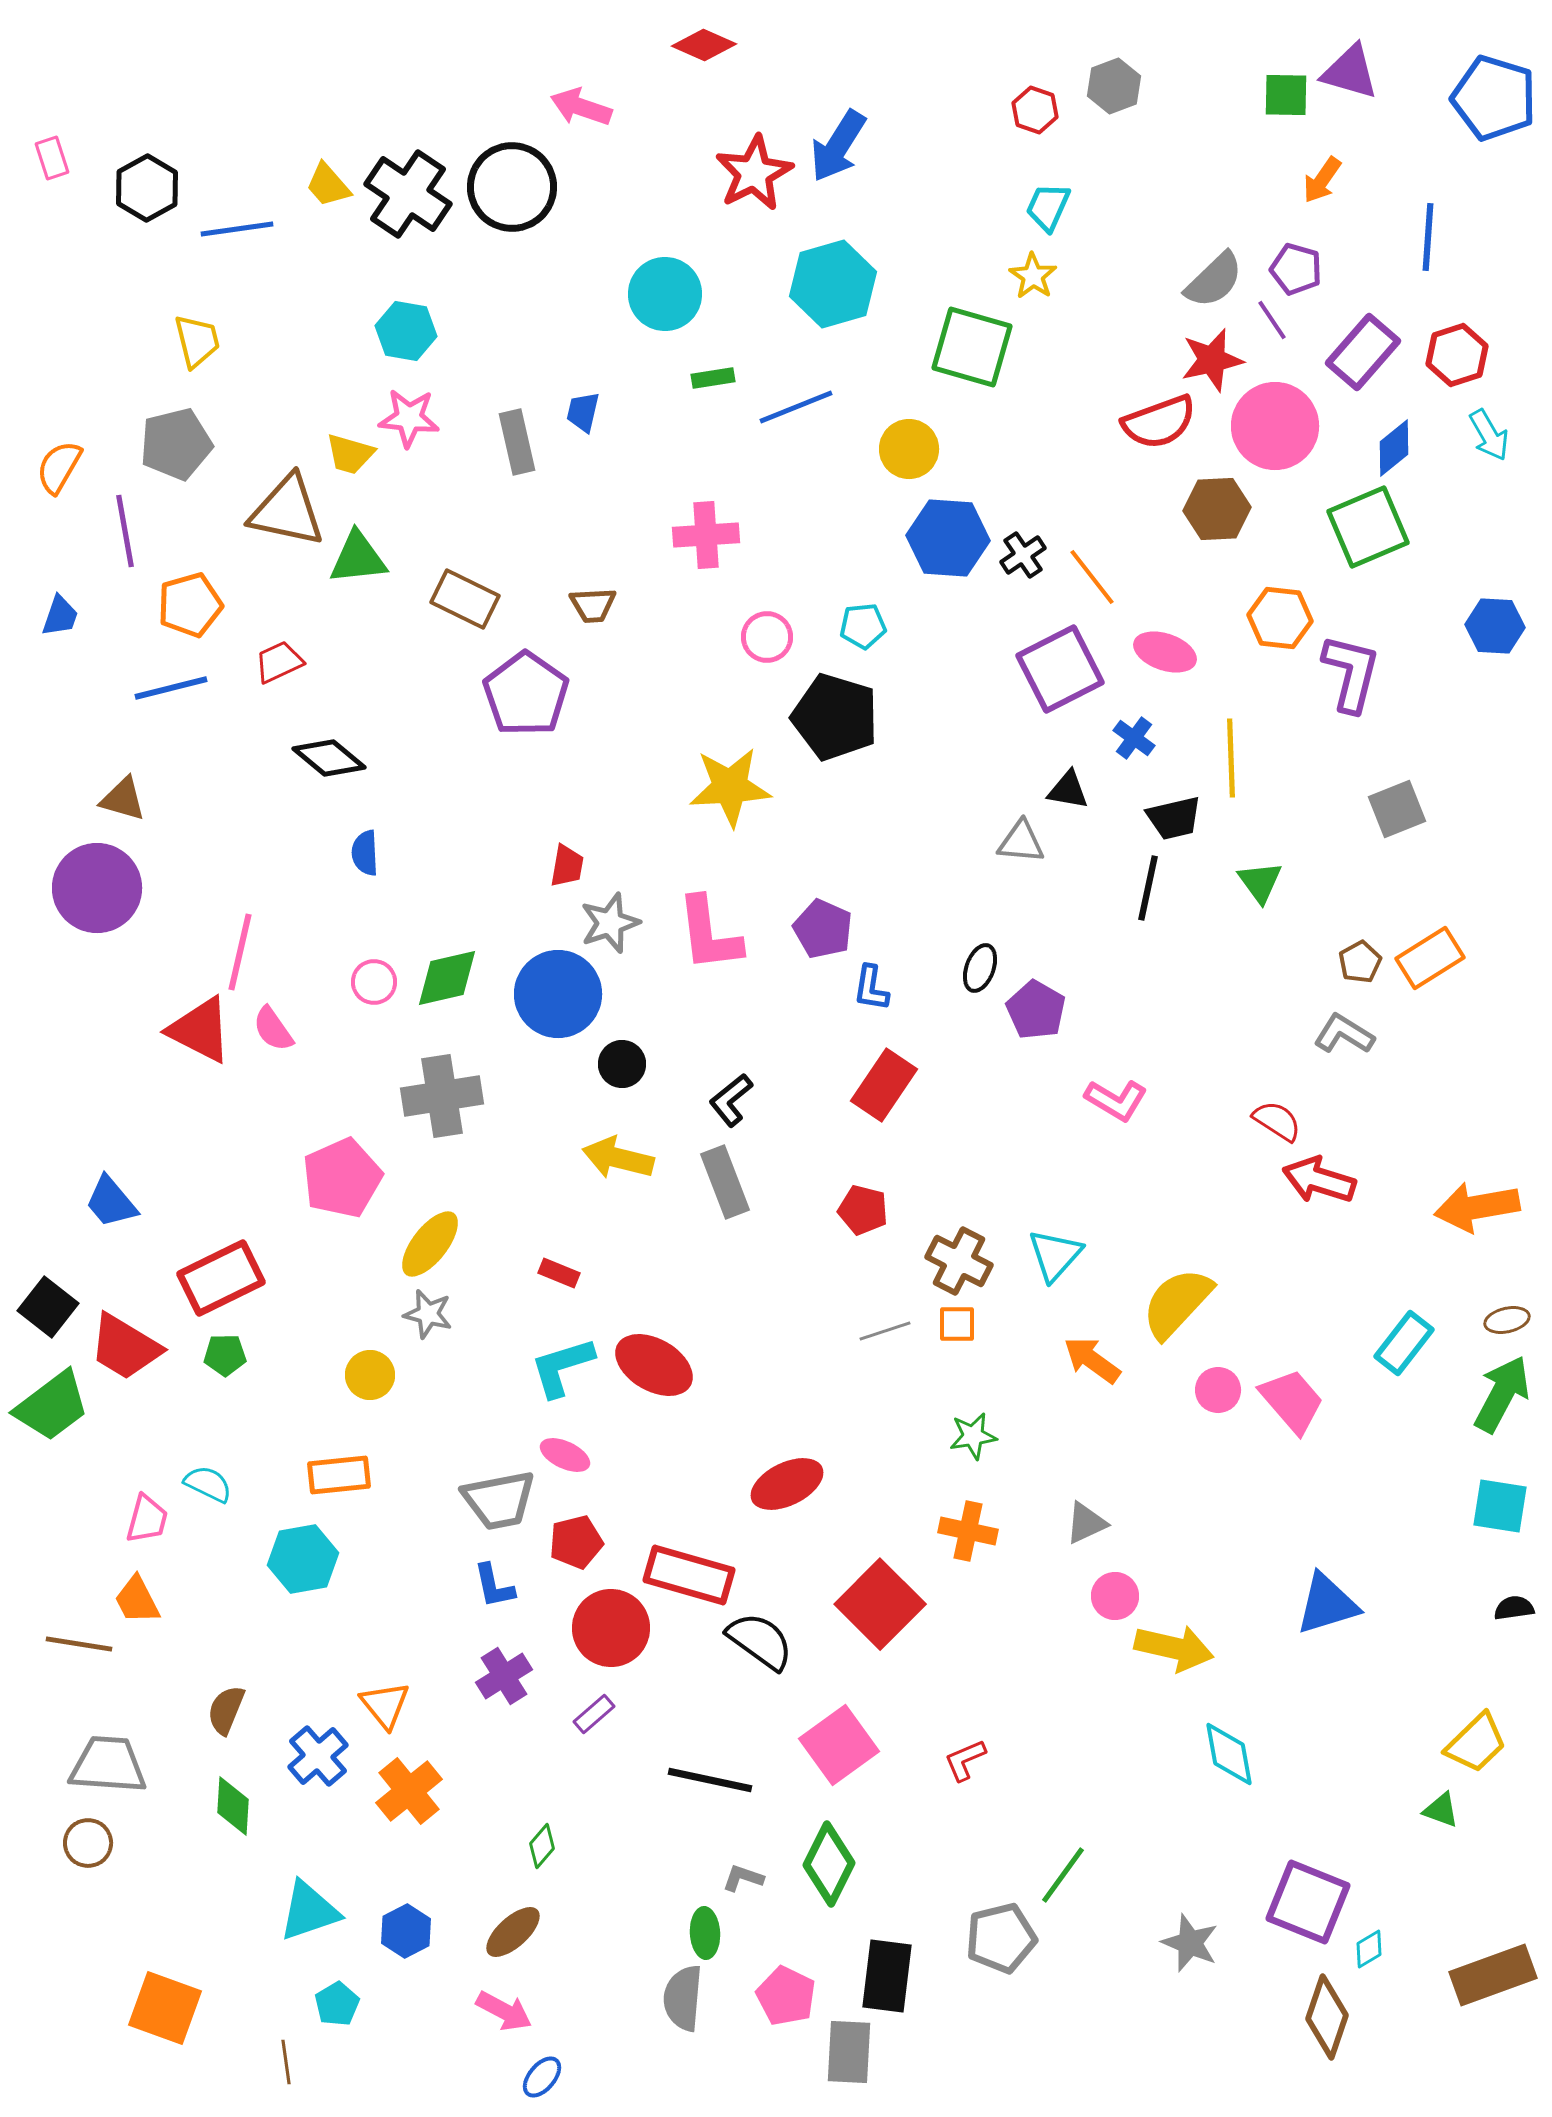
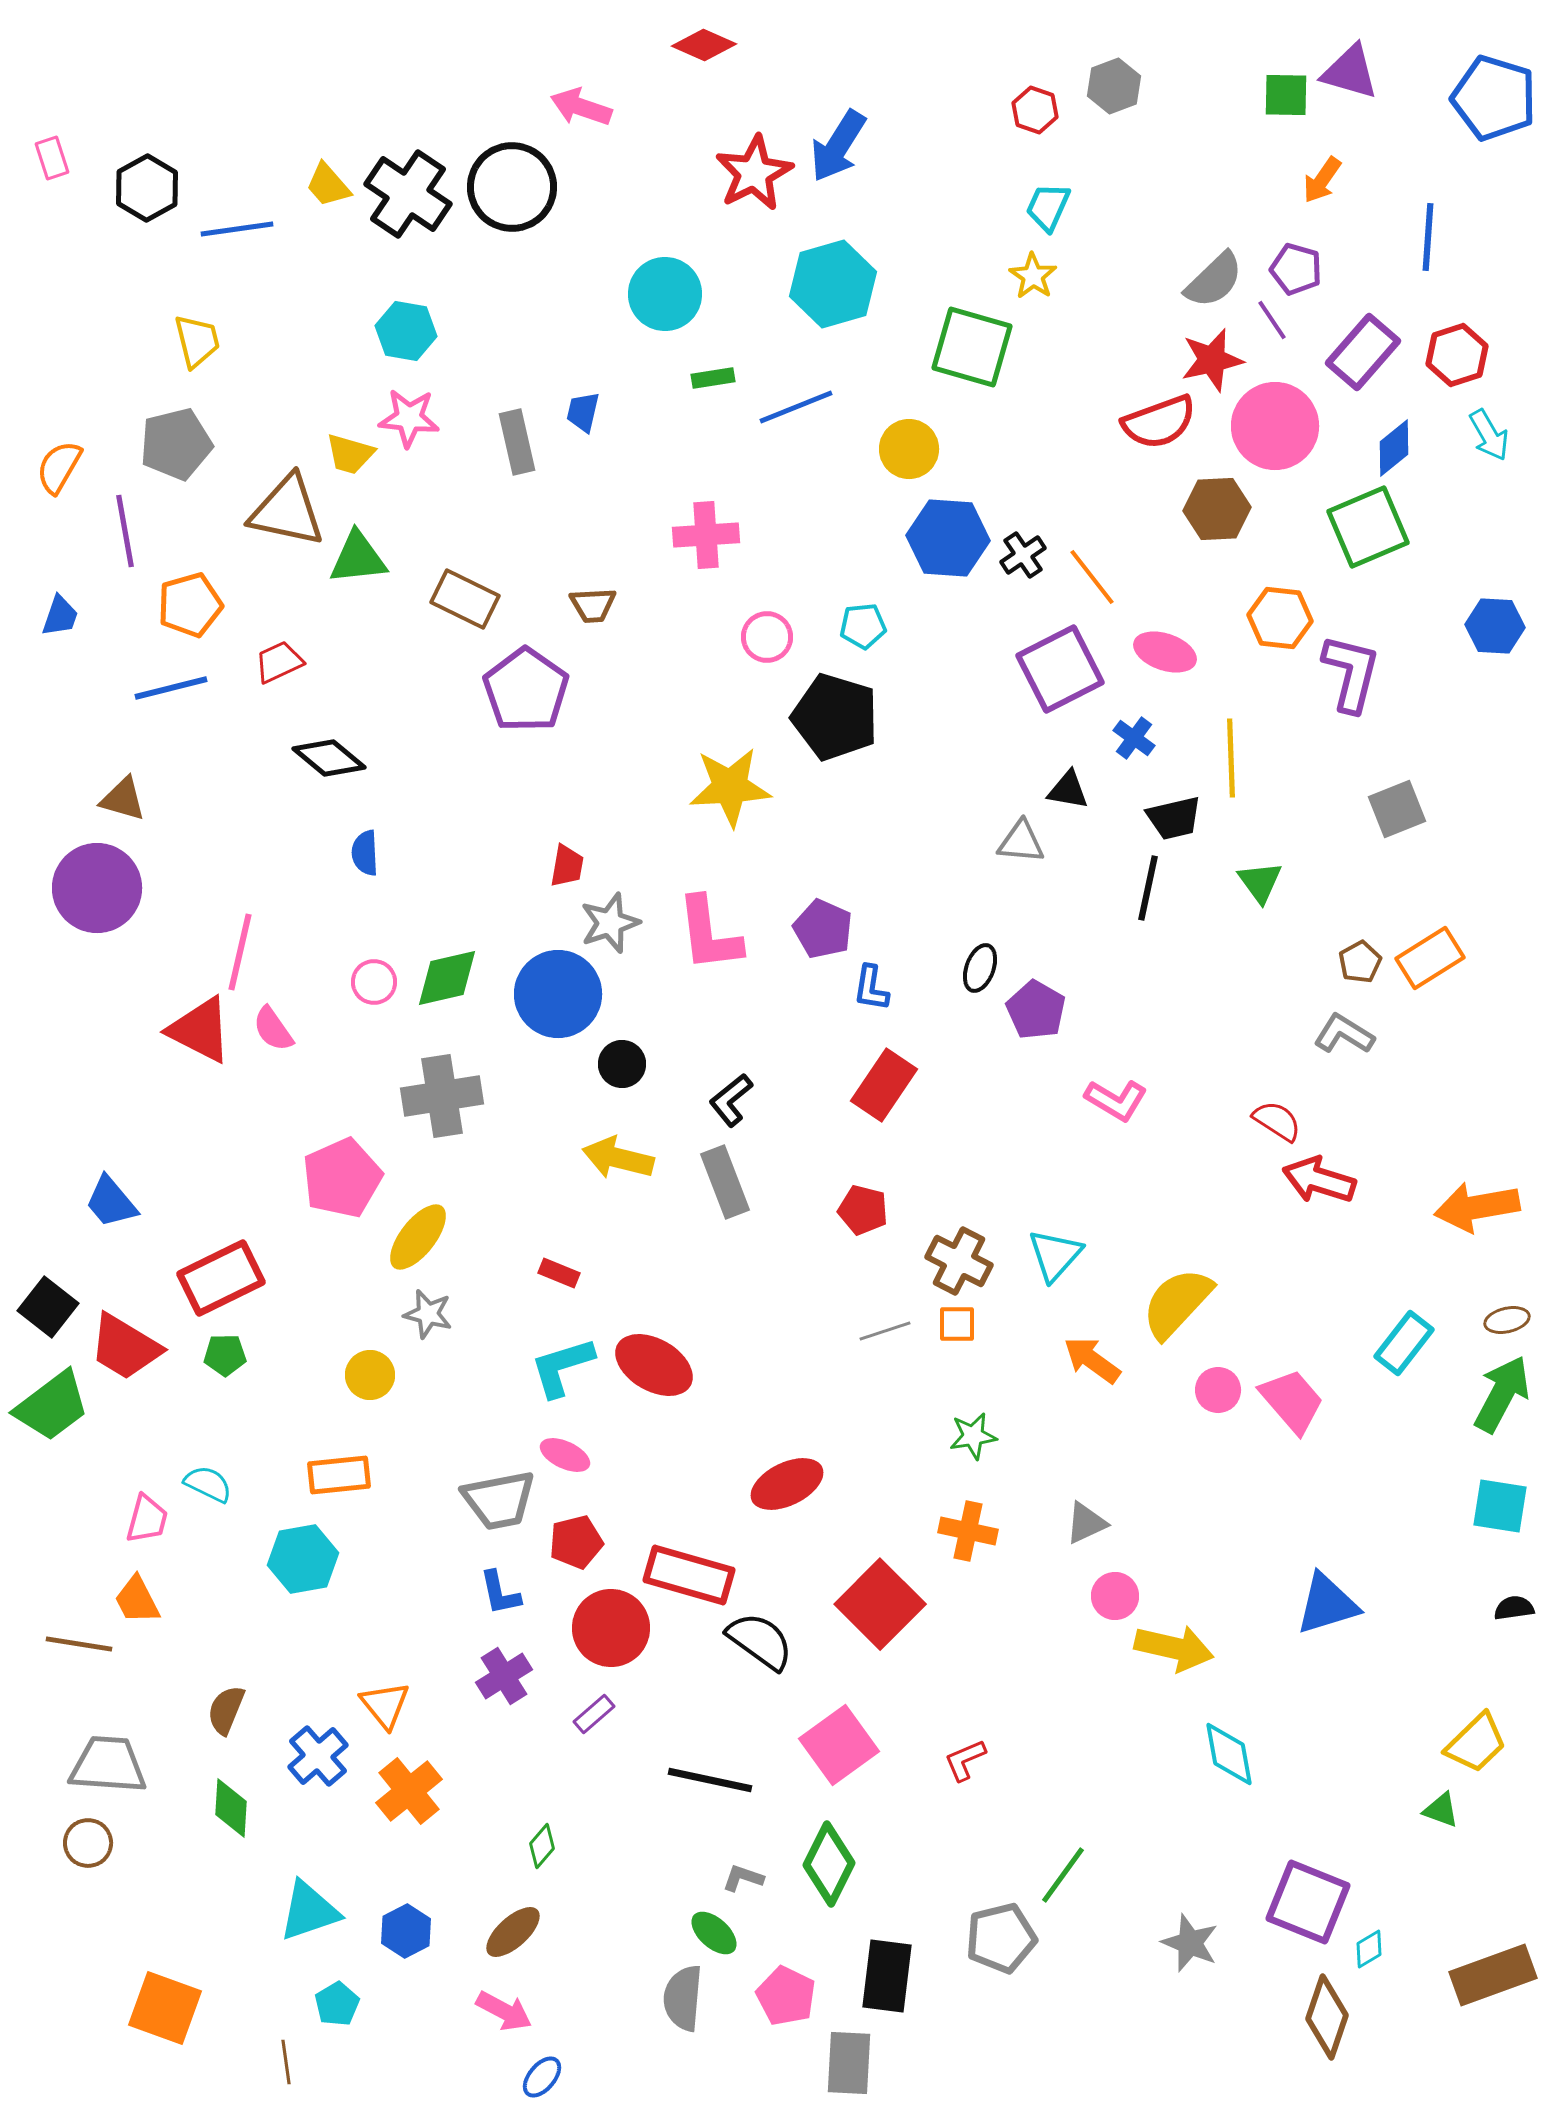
purple pentagon at (526, 694): moved 4 px up
yellow ellipse at (430, 1244): moved 12 px left, 7 px up
blue L-shape at (494, 1586): moved 6 px right, 7 px down
green diamond at (233, 1806): moved 2 px left, 2 px down
green ellipse at (705, 1933): moved 9 px right; rotated 45 degrees counterclockwise
gray rectangle at (849, 2052): moved 11 px down
